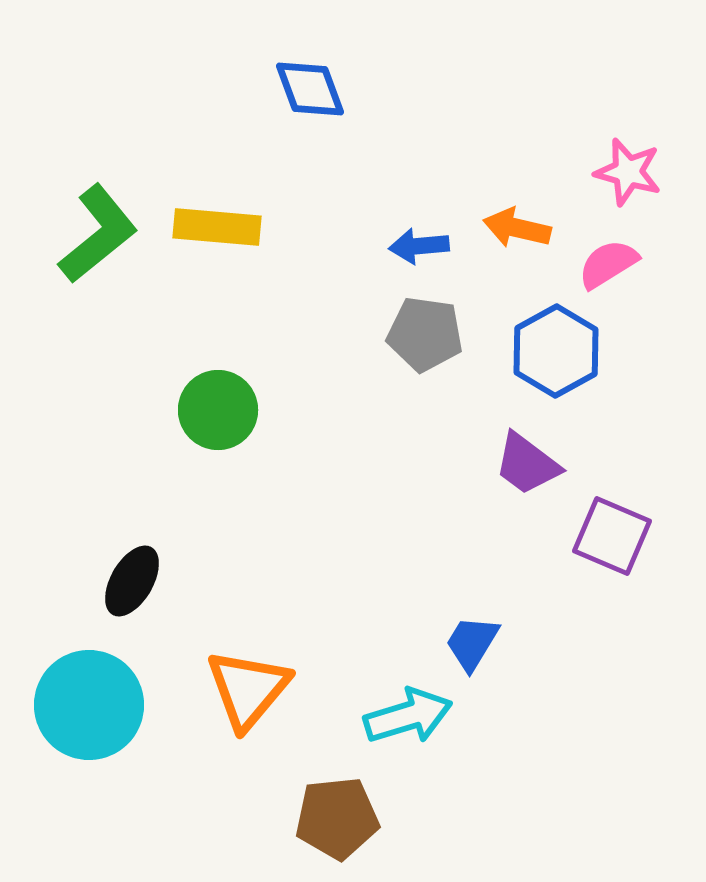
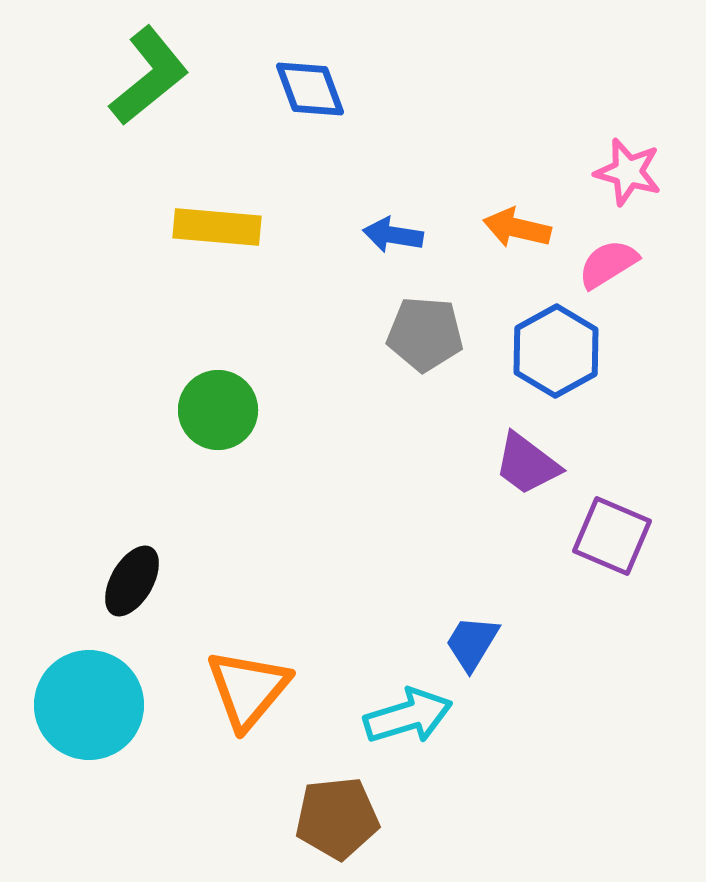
green L-shape: moved 51 px right, 158 px up
blue arrow: moved 26 px left, 11 px up; rotated 14 degrees clockwise
gray pentagon: rotated 4 degrees counterclockwise
